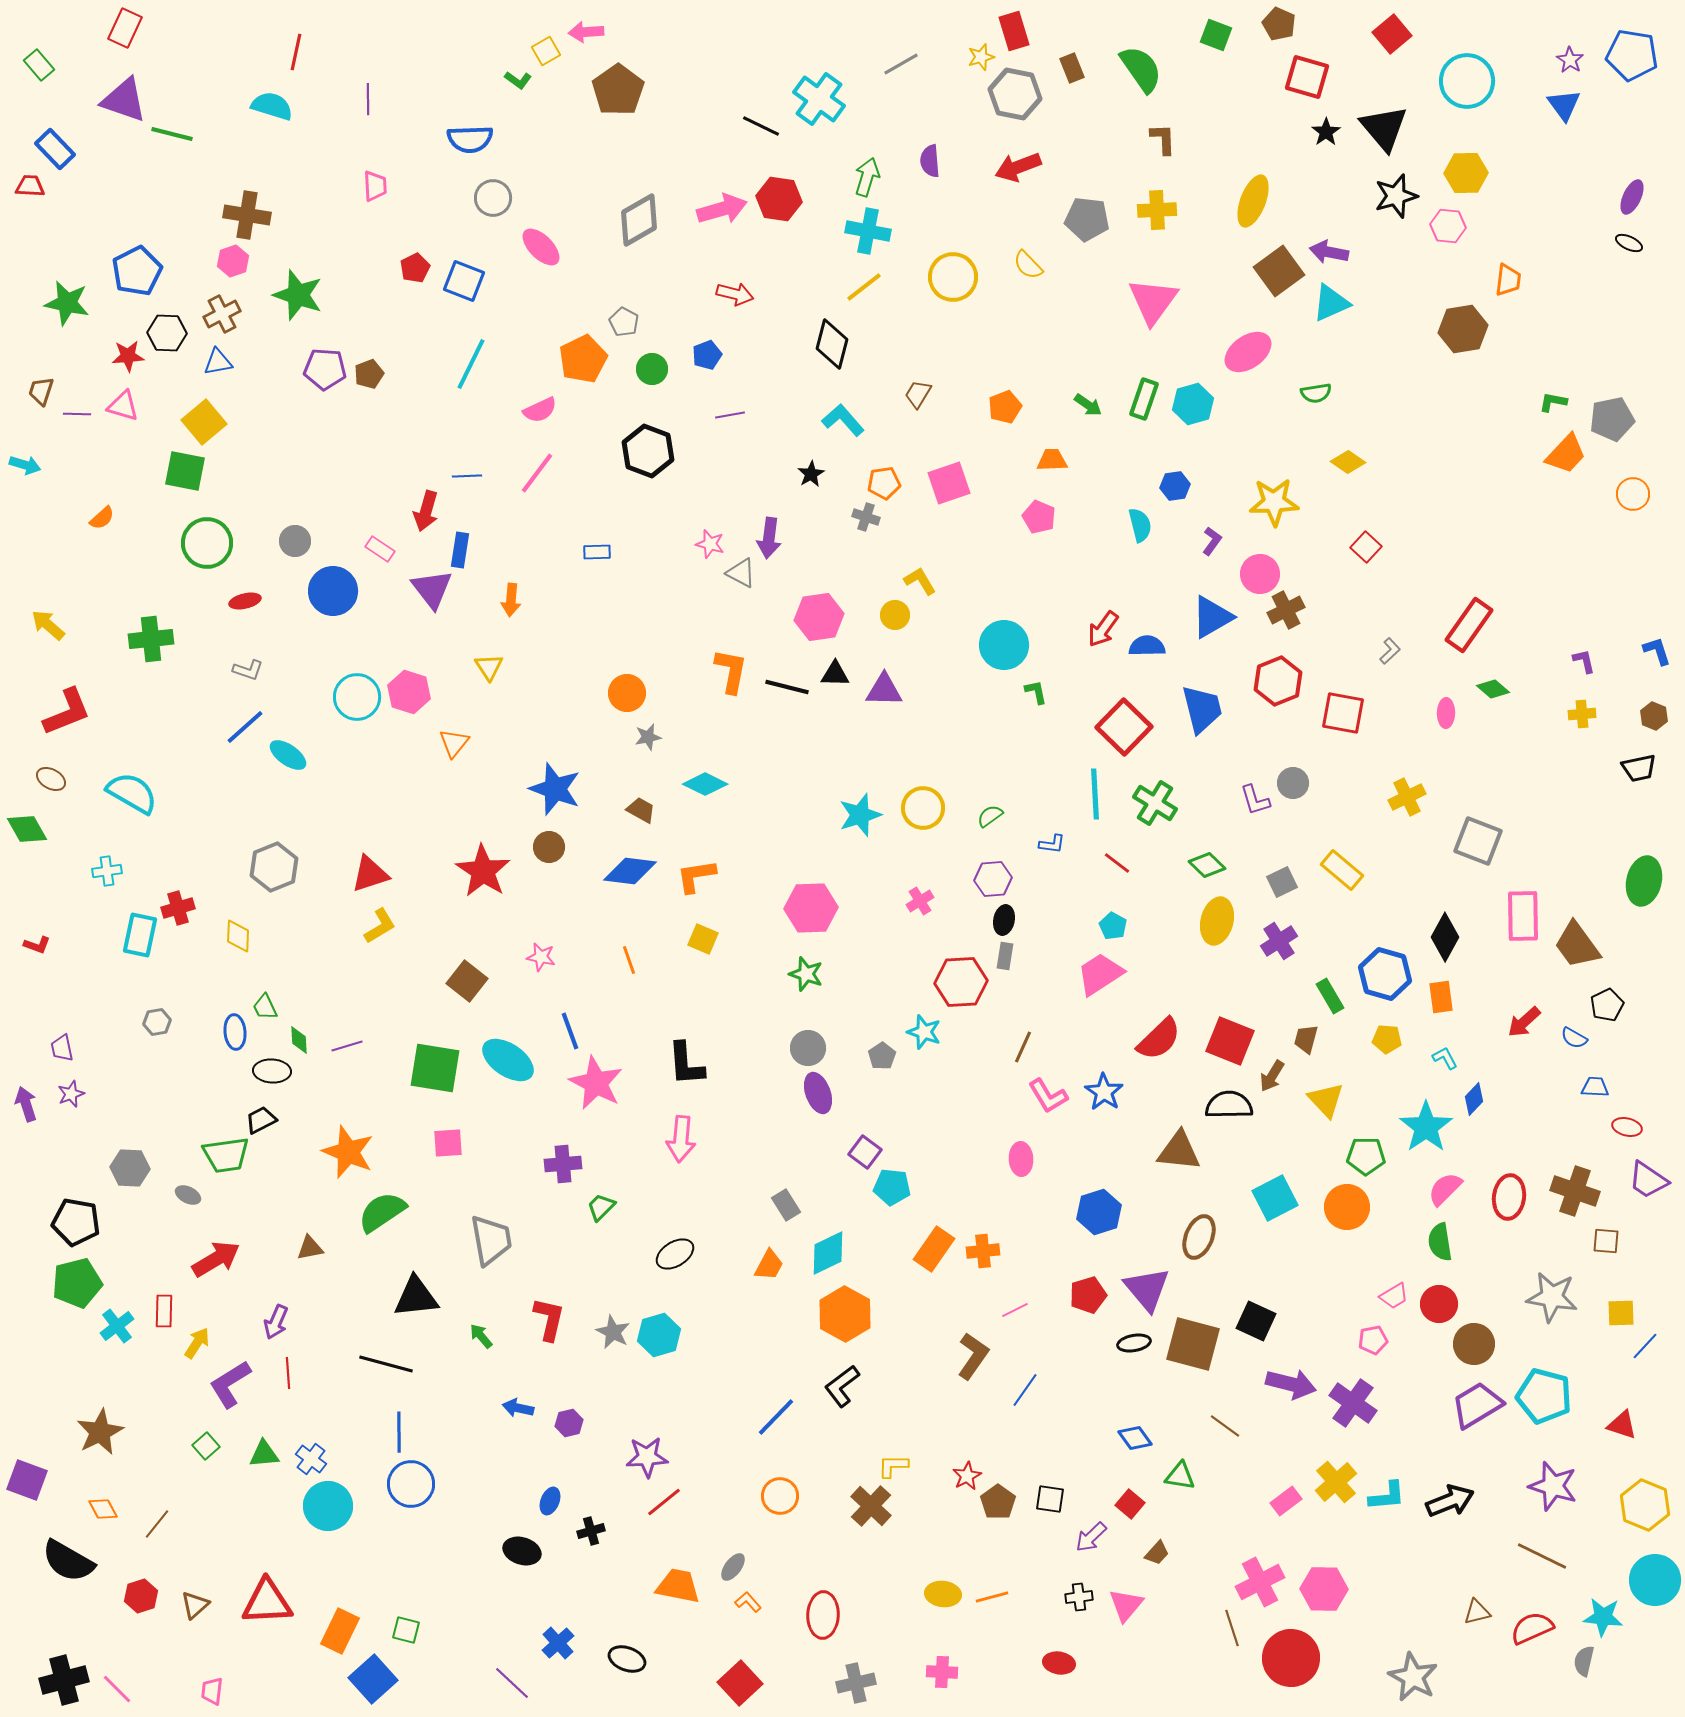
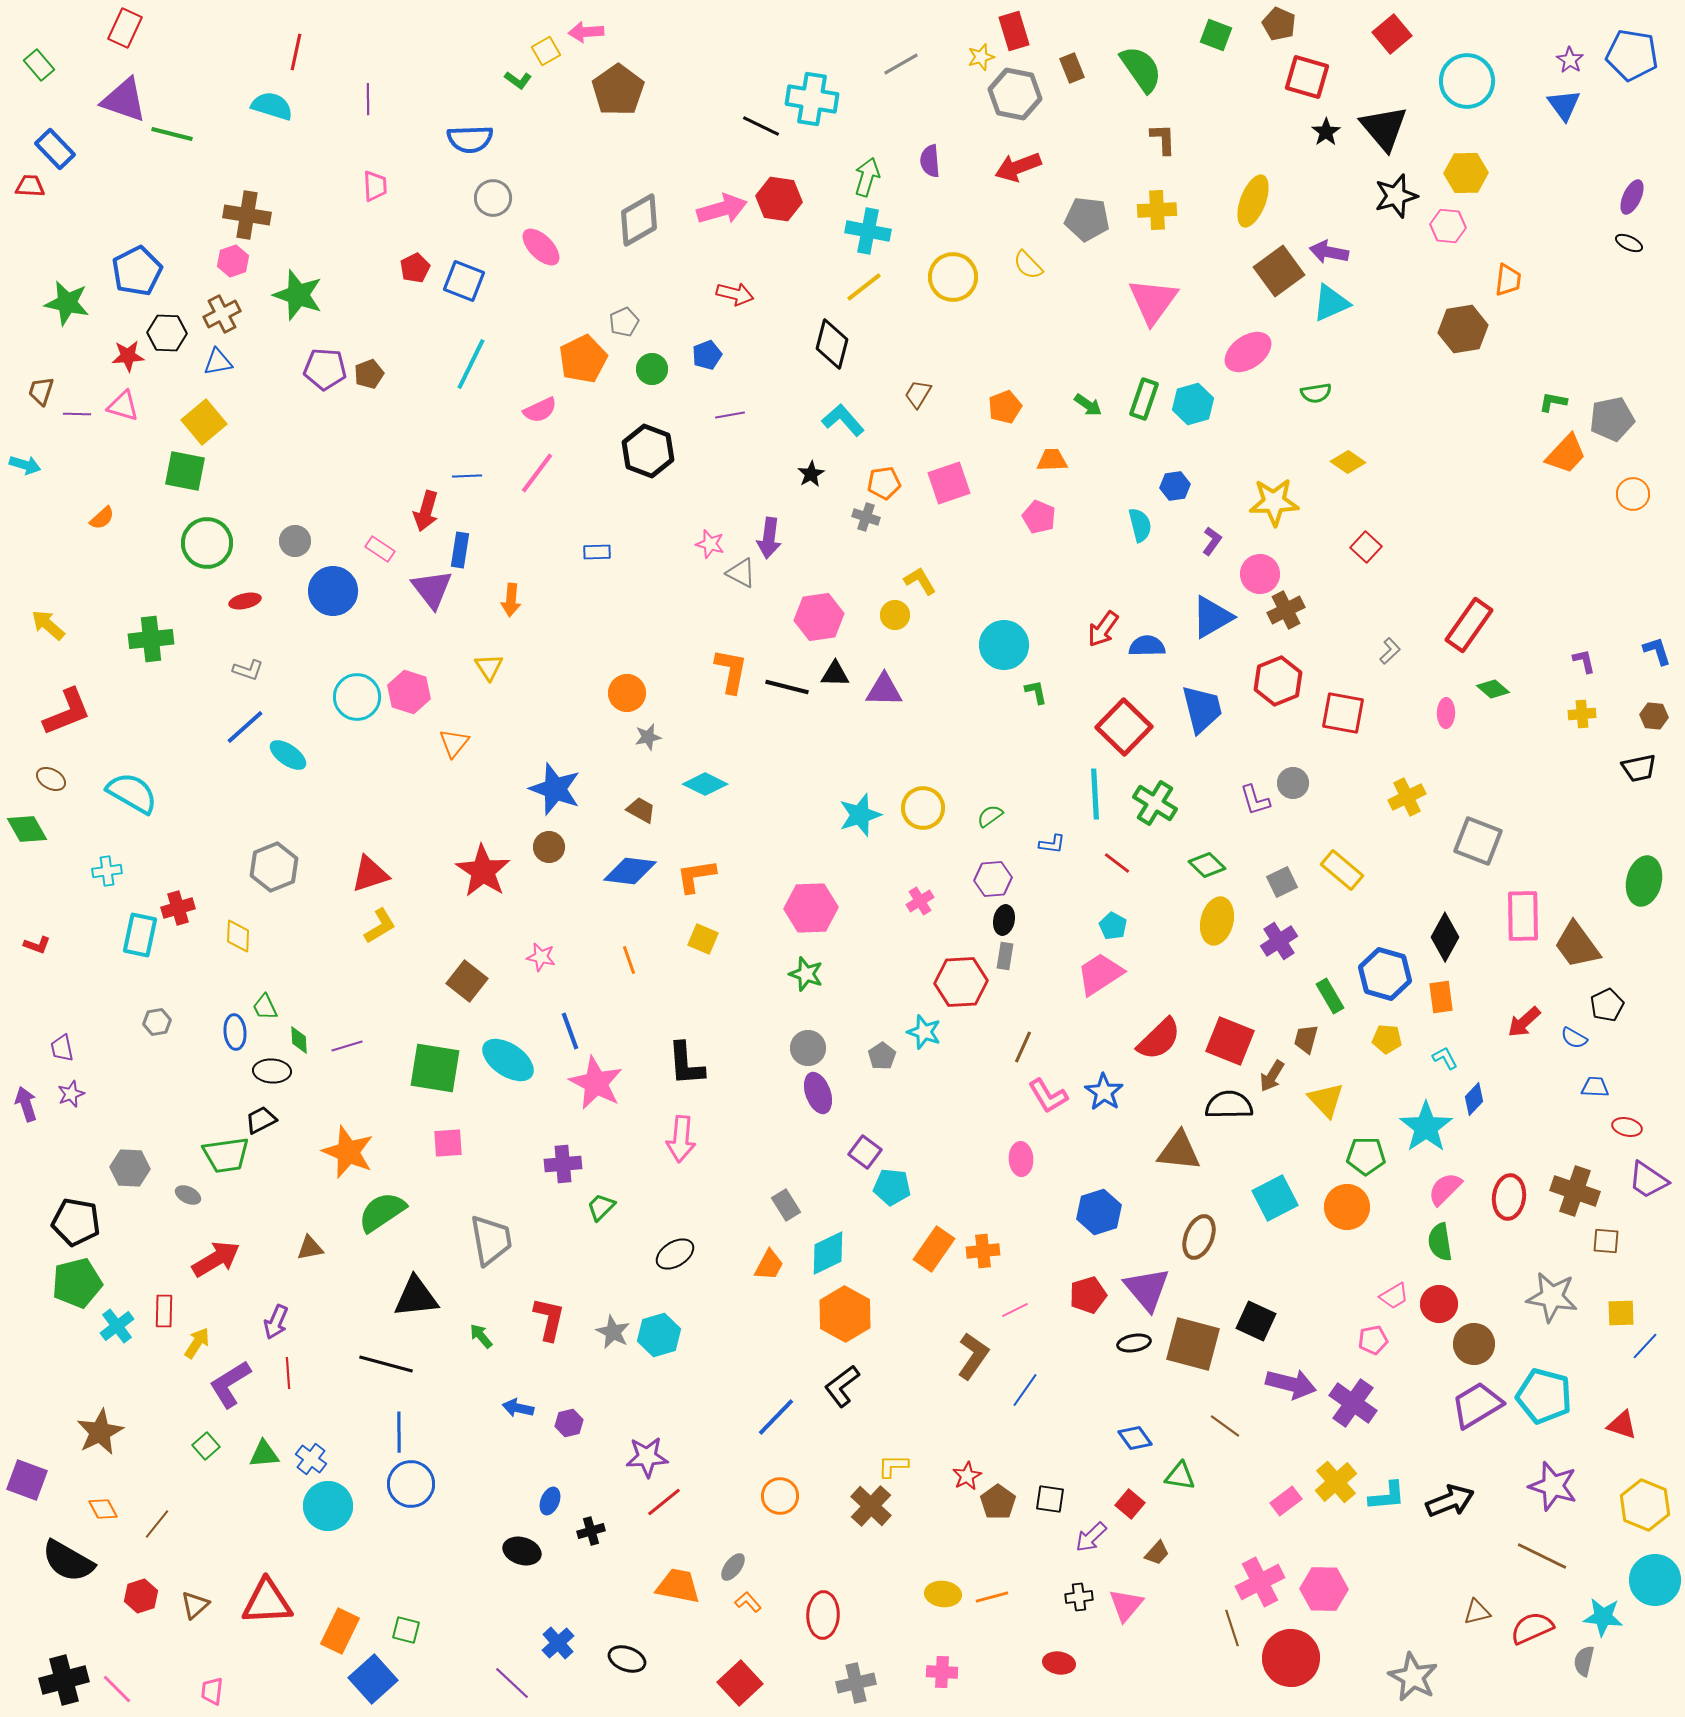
cyan cross at (819, 99): moved 7 px left; rotated 27 degrees counterclockwise
gray pentagon at (624, 322): rotated 20 degrees clockwise
brown hexagon at (1654, 716): rotated 16 degrees counterclockwise
